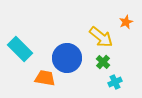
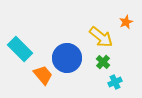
orange trapezoid: moved 2 px left, 3 px up; rotated 40 degrees clockwise
